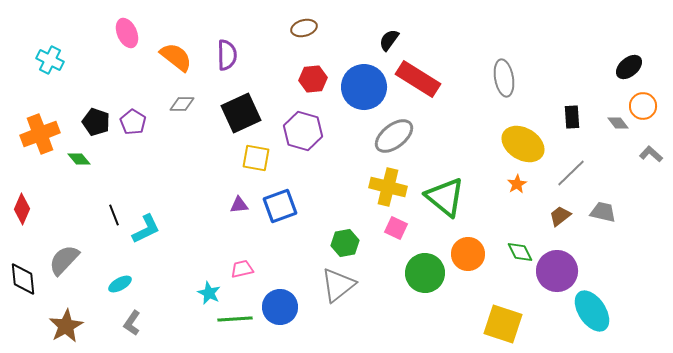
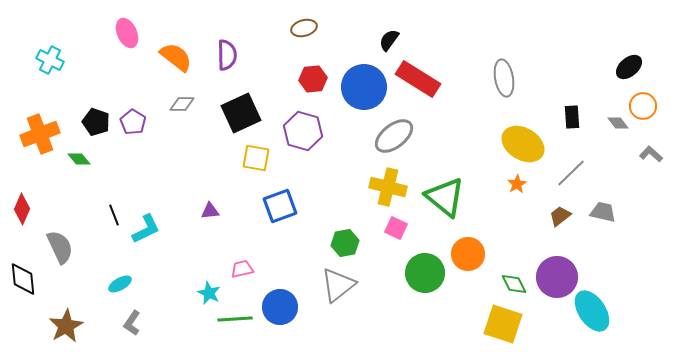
purple triangle at (239, 205): moved 29 px left, 6 px down
green diamond at (520, 252): moved 6 px left, 32 px down
gray semicircle at (64, 260): moved 4 px left, 13 px up; rotated 112 degrees clockwise
purple circle at (557, 271): moved 6 px down
